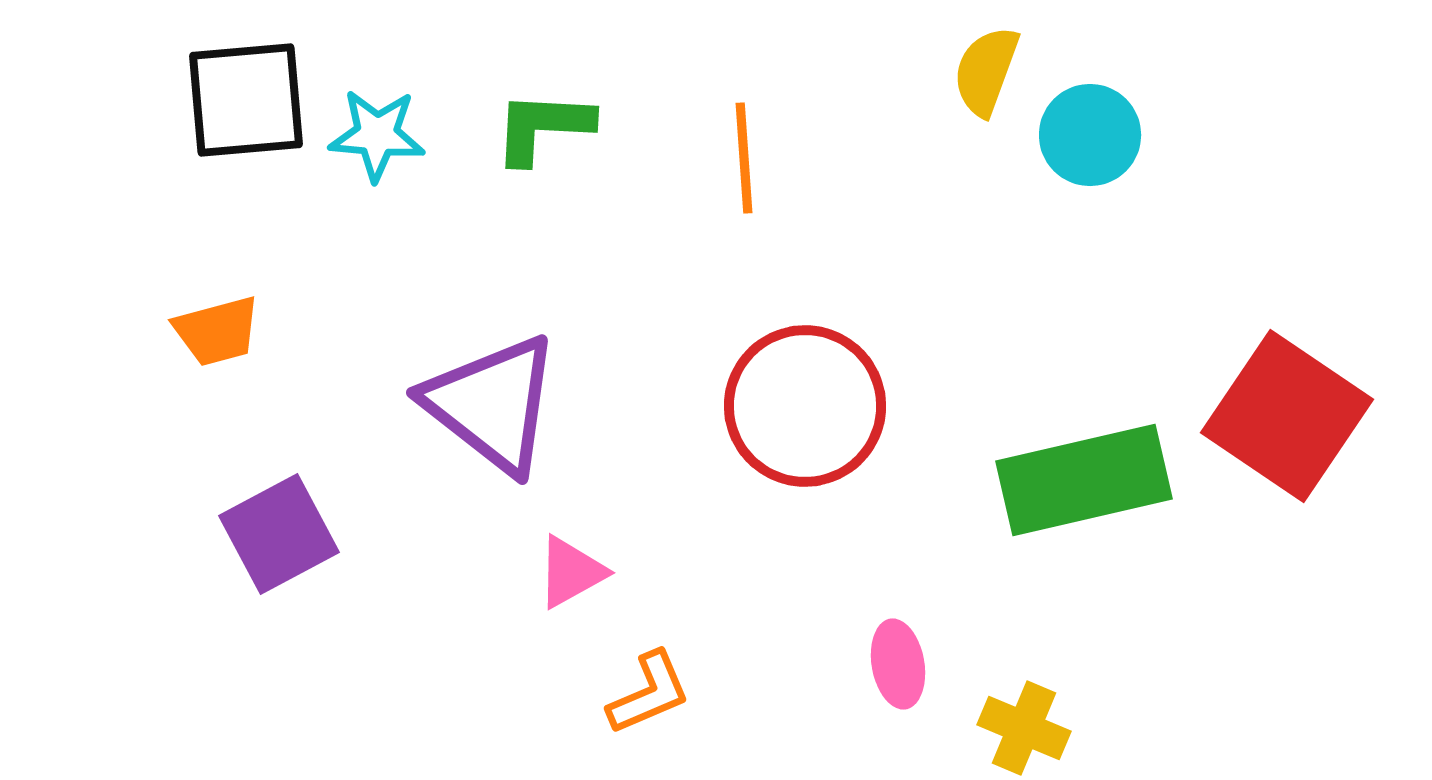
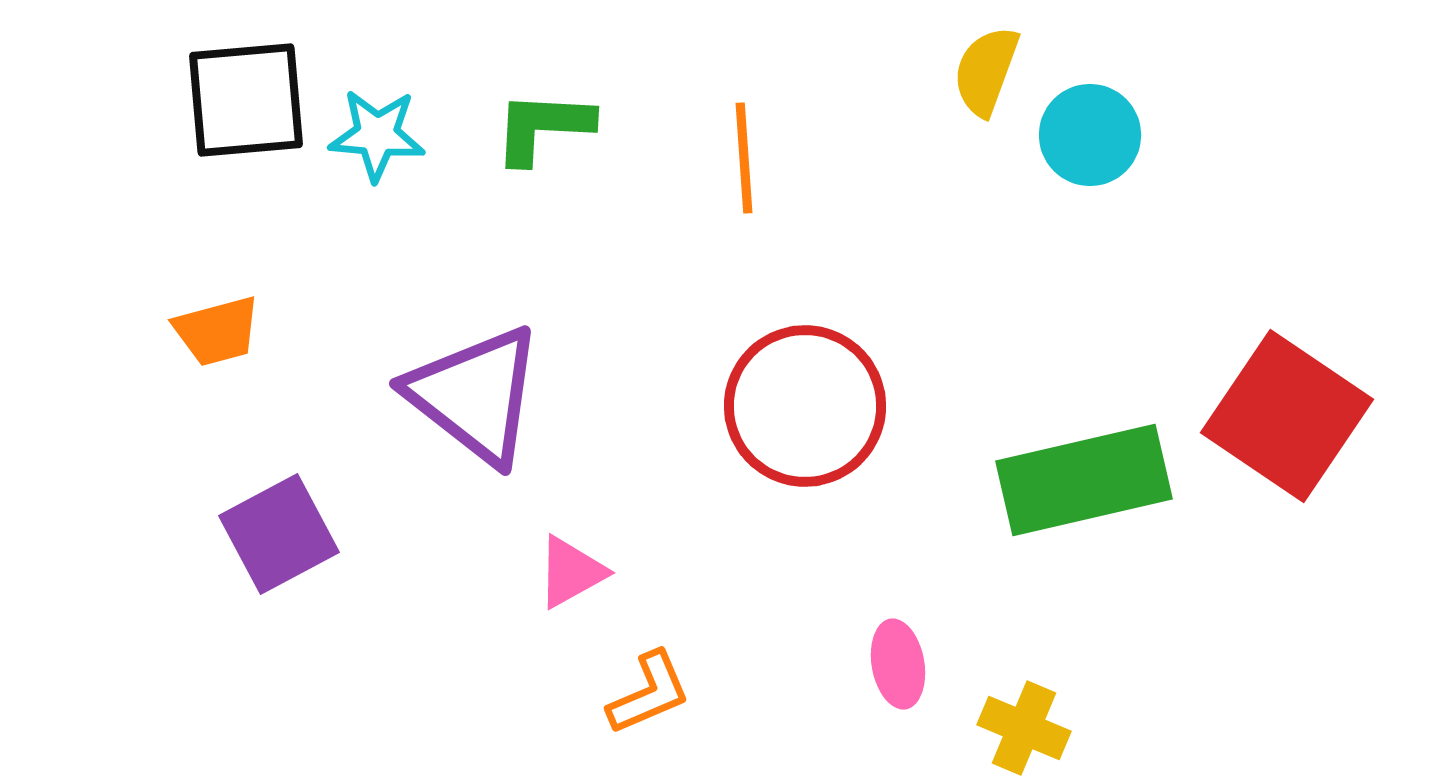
purple triangle: moved 17 px left, 9 px up
